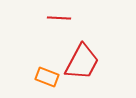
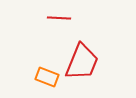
red trapezoid: rotated 6 degrees counterclockwise
